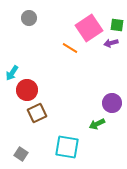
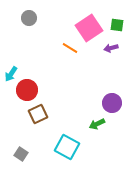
purple arrow: moved 5 px down
cyan arrow: moved 1 px left, 1 px down
brown square: moved 1 px right, 1 px down
cyan square: rotated 20 degrees clockwise
